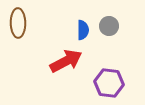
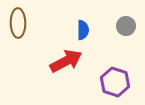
gray circle: moved 17 px right
purple hexagon: moved 6 px right, 1 px up; rotated 12 degrees clockwise
